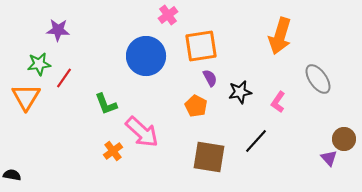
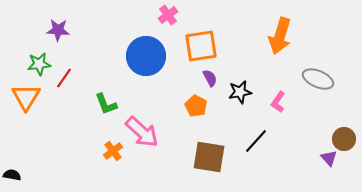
gray ellipse: rotated 32 degrees counterclockwise
